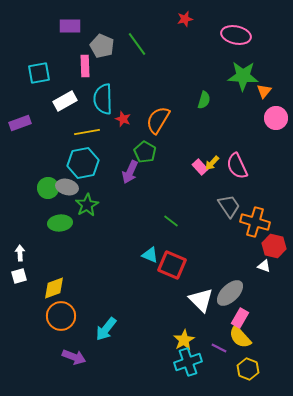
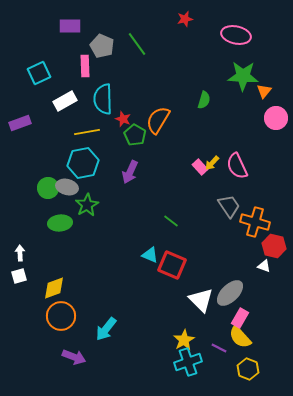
cyan square at (39, 73): rotated 15 degrees counterclockwise
green pentagon at (145, 152): moved 10 px left, 17 px up
